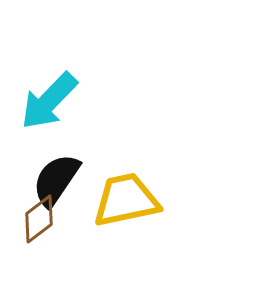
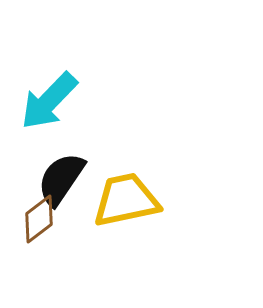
black semicircle: moved 5 px right, 1 px up
